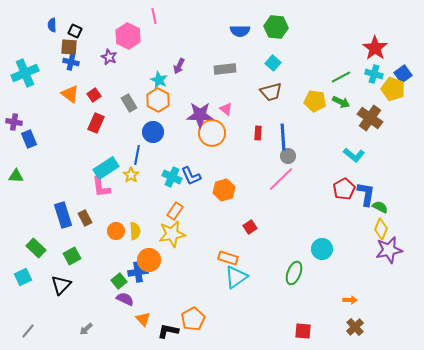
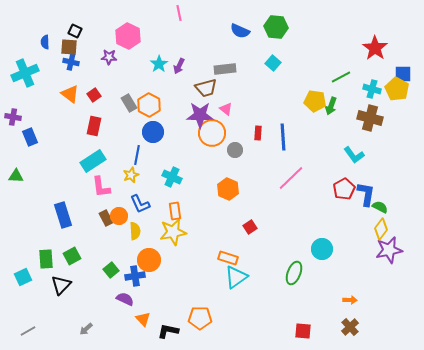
pink line at (154, 16): moved 25 px right, 3 px up
blue semicircle at (52, 25): moved 7 px left, 17 px down
blue semicircle at (240, 31): rotated 24 degrees clockwise
purple star at (109, 57): rotated 21 degrees counterclockwise
cyan cross at (374, 74): moved 2 px left, 15 px down
blue square at (403, 74): rotated 36 degrees clockwise
cyan star at (159, 80): moved 16 px up; rotated 12 degrees clockwise
yellow pentagon at (393, 89): moved 4 px right; rotated 10 degrees clockwise
brown trapezoid at (271, 92): moved 65 px left, 4 px up
orange hexagon at (158, 100): moved 9 px left, 5 px down
green arrow at (341, 102): moved 10 px left, 4 px down; rotated 84 degrees clockwise
brown cross at (370, 118): rotated 20 degrees counterclockwise
purple cross at (14, 122): moved 1 px left, 5 px up
red rectangle at (96, 123): moved 2 px left, 3 px down; rotated 12 degrees counterclockwise
blue rectangle at (29, 139): moved 1 px right, 2 px up
cyan L-shape at (354, 155): rotated 15 degrees clockwise
gray circle at (288, 156): moved 53 px left, 6 px up
cyan rectangle at (106, 168): moved 13 px left, 7 px up
yellow star at (131, 175): rotated 14 degrees clockwise
blue L-shape at (191, 176): moved 51 px left, 28 px down
pink line at (281, 179): moved 10 px right, 1 px up
orange hexagon at (224, 190): moved 4 px right, 1 px up; rotated 20 degrees counterclockwise
orange rectangle at (175, 211): rotated 42 degrees counterclockwise
brown rectangle at (85, 218): moved 21 px right
yellow diamond at (381, 229): rotated 15 degrees clockwise
orange circle at (116, 231): moved 3 px right, 15 px up
yellow star at (172, 234): moved 1 px right, 2 px up
green rectangle at (36, 248): moved 10 px right, 11 px down; rotated 42 degrees clockwise
blue cross at (138, 272): moved 3 px left, 4 px down
green square at (119, 281): moved 8 px left, 11 px up
orange pentagon at (193, 319): moved 7 px right, 1 px up; rotated 30 degrees clockwise
brown cross at (355, 327): moved 5 px left
gray line at (28, 331): rotated 21 degrees clockwise
